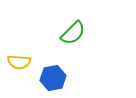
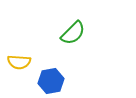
blue hexagon: moved 2 px left, 3 px down
